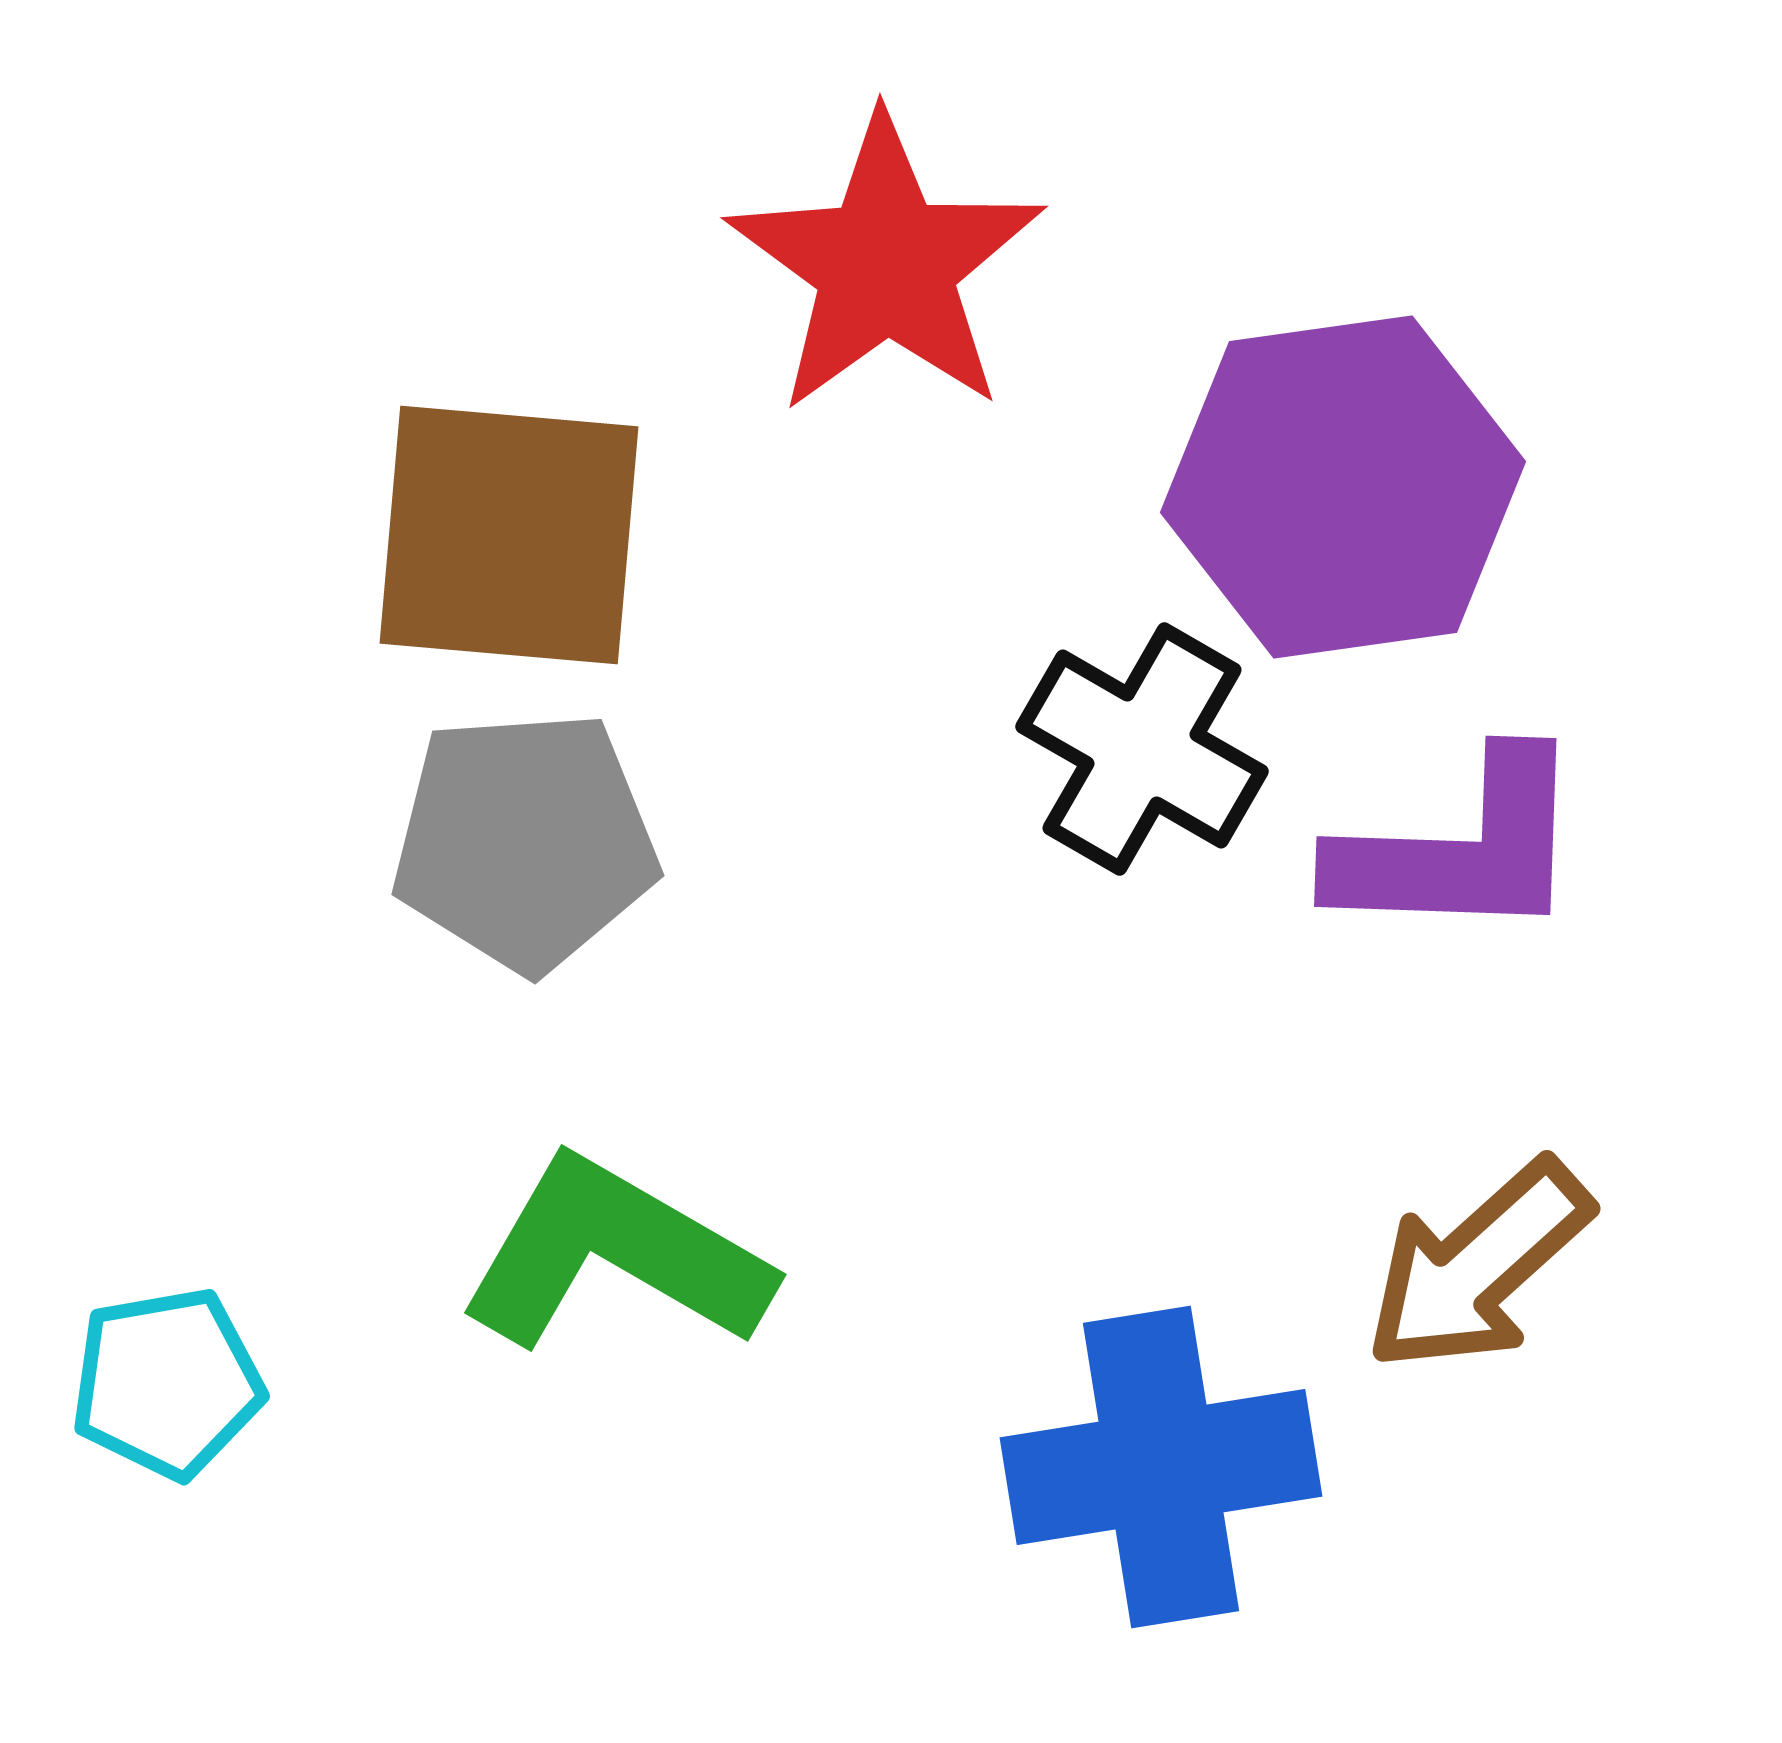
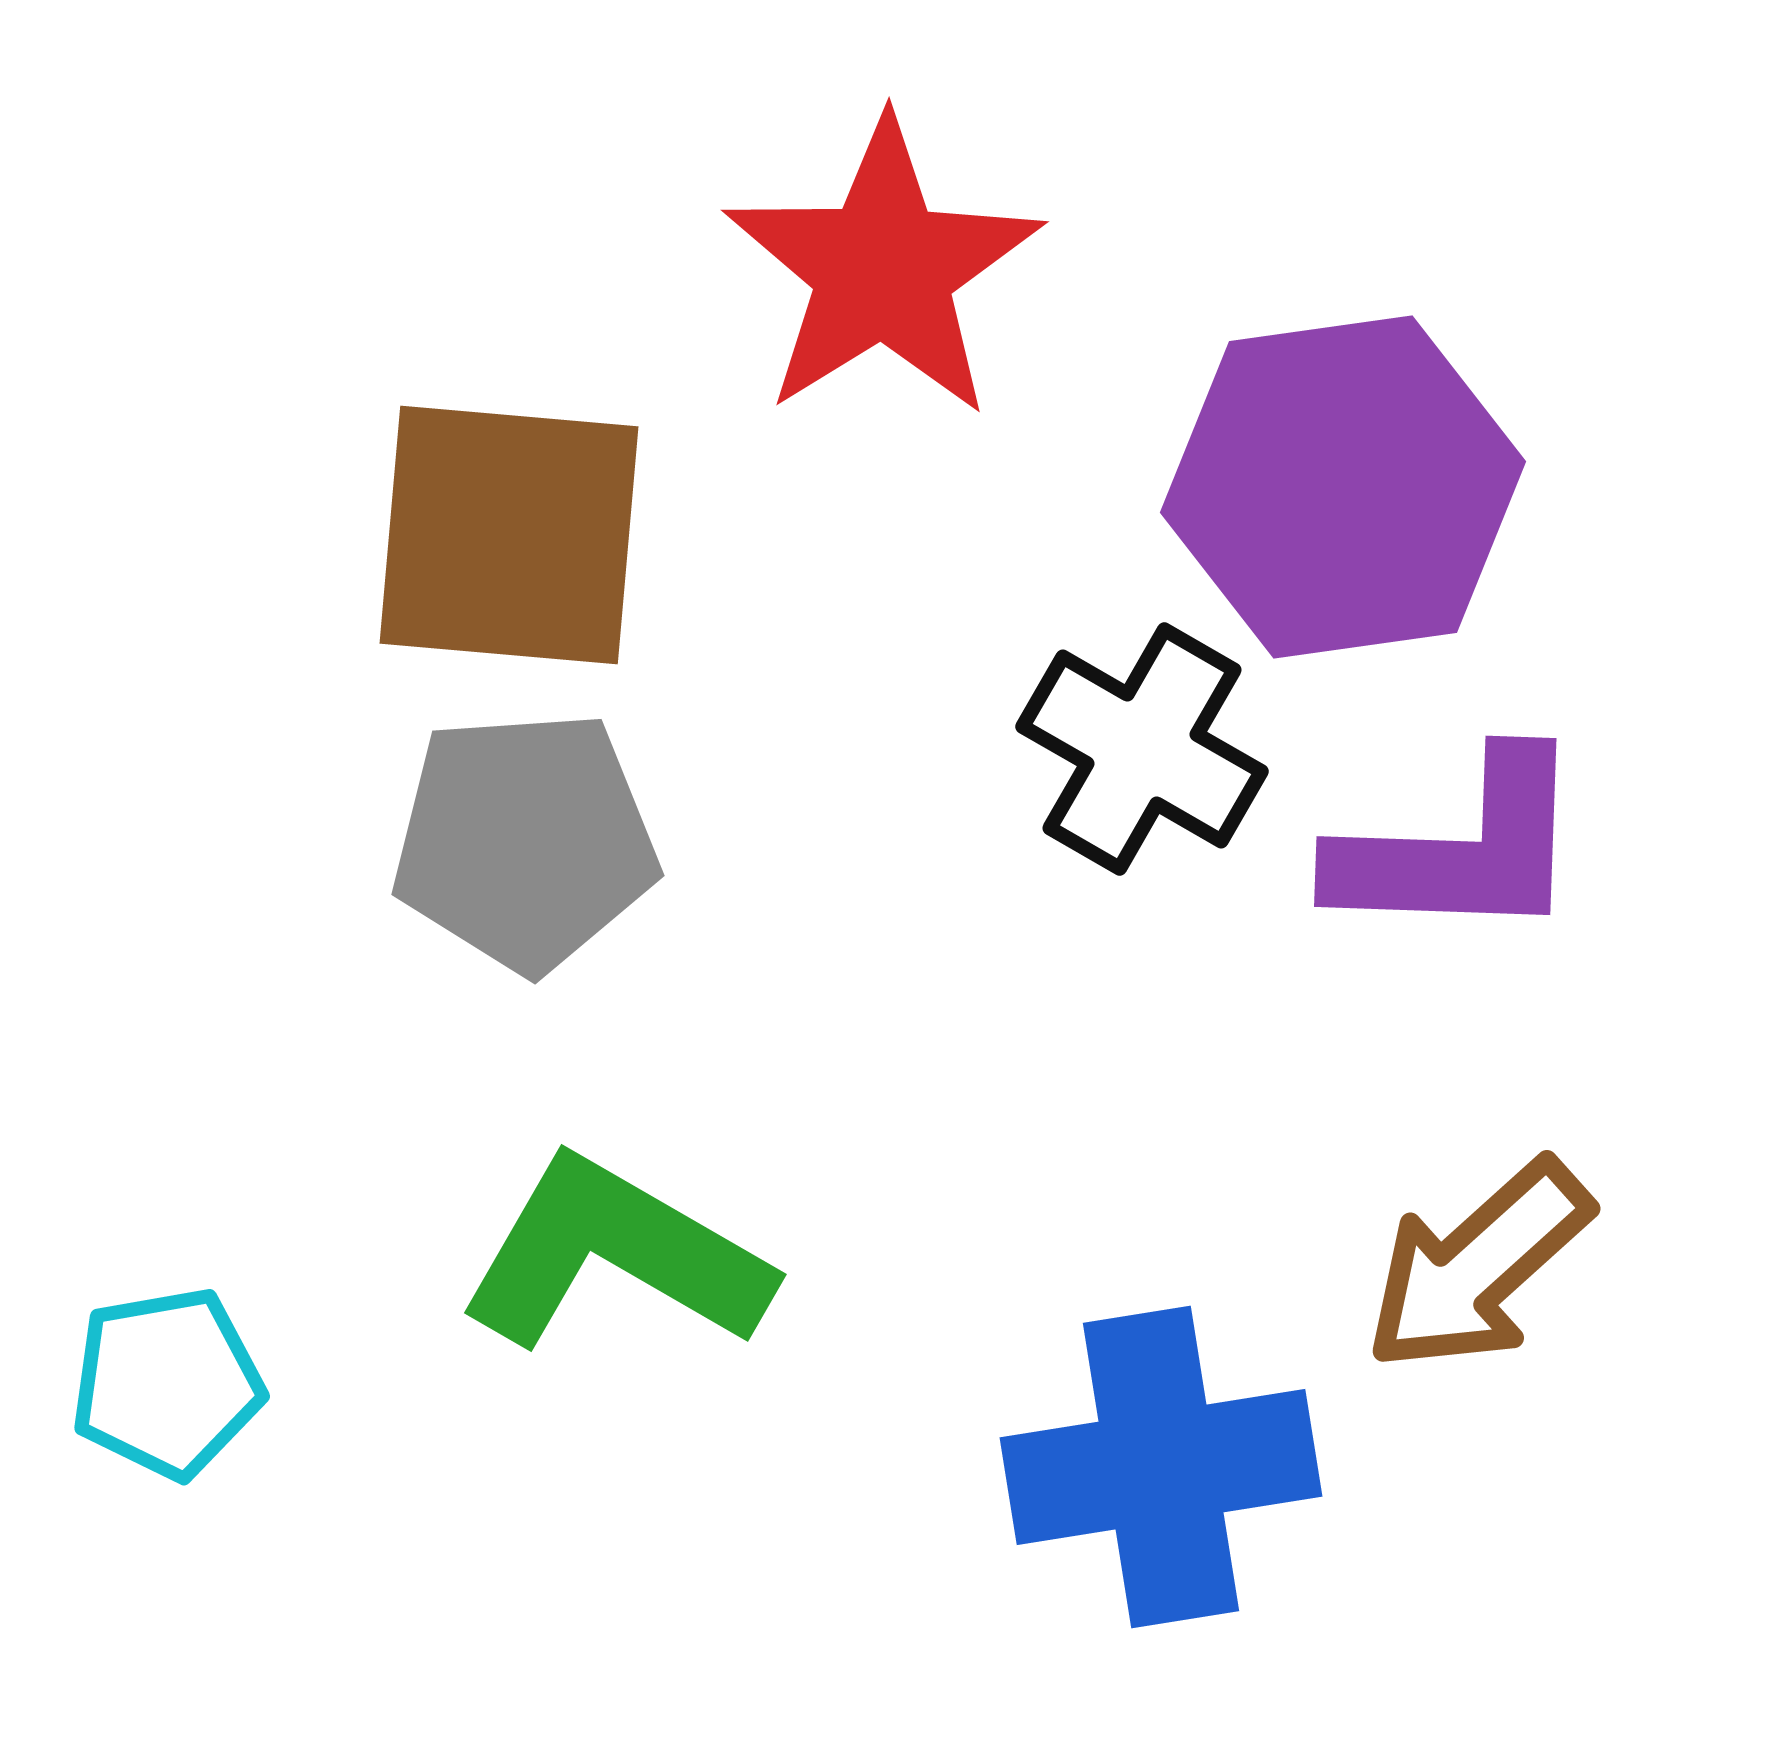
red star: moved 3 px left, 4 px down; rotated 4 degrees clockwise
